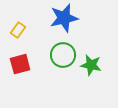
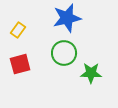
blue star: moved 3 px right
green circle: moved 1 px right, 2 px up
green star: moved 8 px down; rotated 10 degrees counterclockwise
